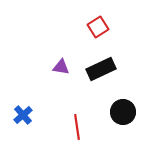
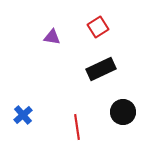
purple triangle: moved 9 px left, 30 px up
